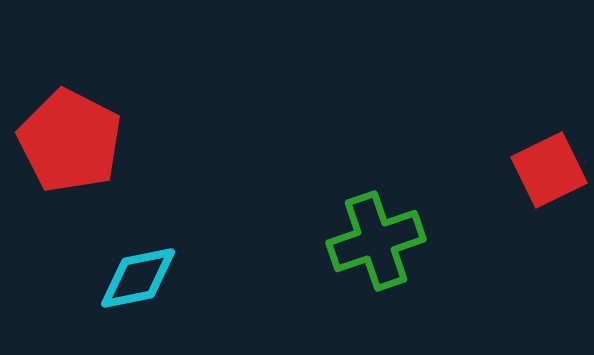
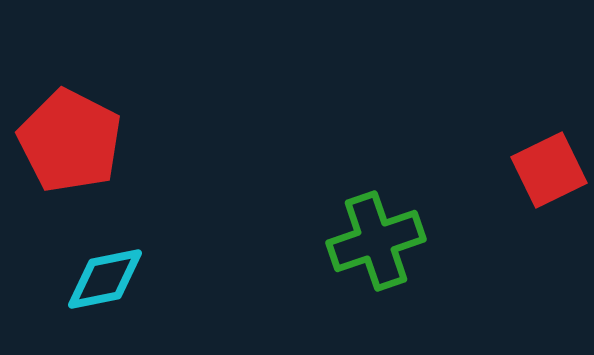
cyan diamond: moved 33 px left, 1 px down
